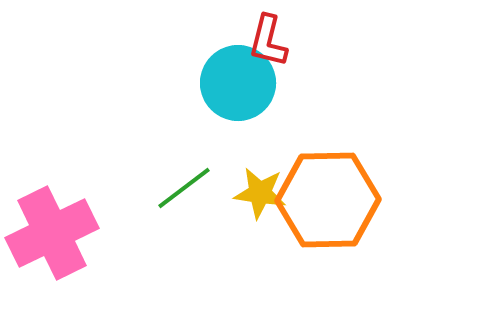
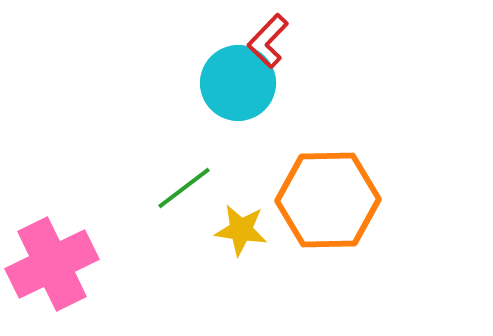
red L-shape: rotated 30 degrees clockwise
yellow star: moved 19 px left, 37 px down
pink cross: moved 31 px down
